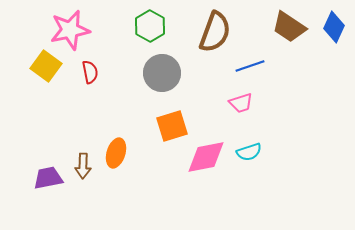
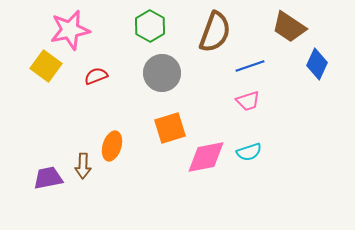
blue diamond: moved 17 px left, 37 px down
red semicircle: moved 6 px right, 4 px down; rotated 100 degrees counterclockwise
pink trapezoid: moved 7 px right, 2 px up
orange square: moved 2 px left, 2 px down
orange ellipse: moved 4 px left, 7 px up
